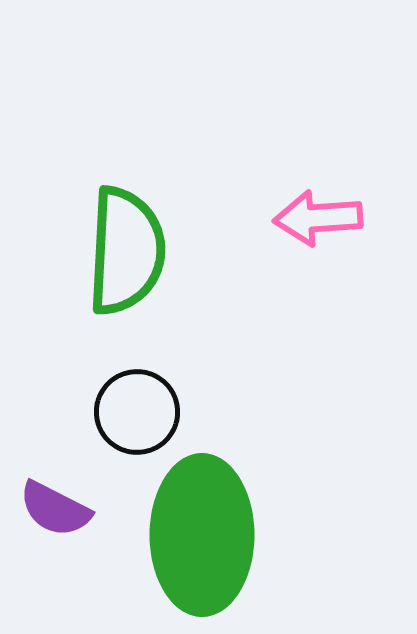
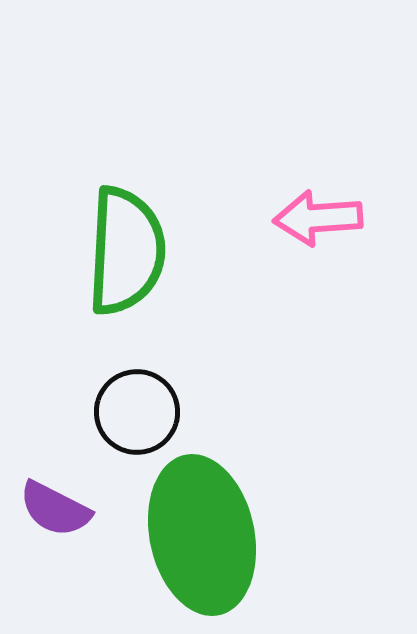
green ellipse: rotated 12 degrees counterclockwise
